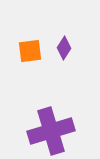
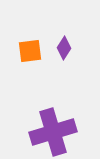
purple cross: moved 2 px right, 1 px down
